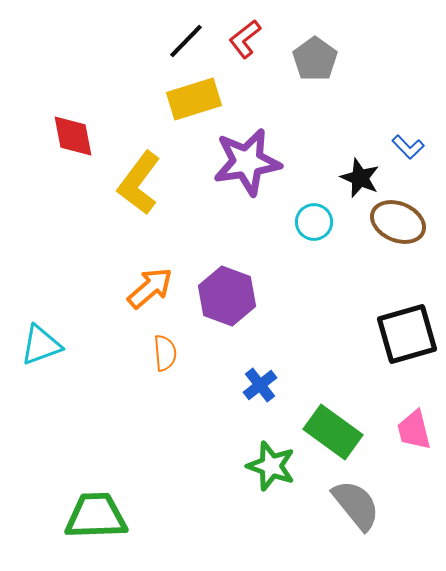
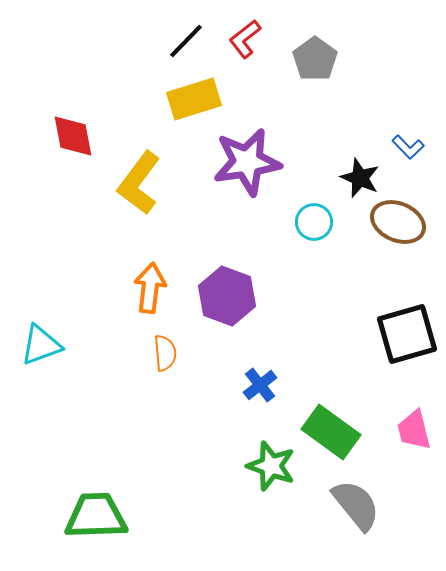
orange arrow: rotated 42 degrees counterclockwise
green rectangle: moved 2 px left
